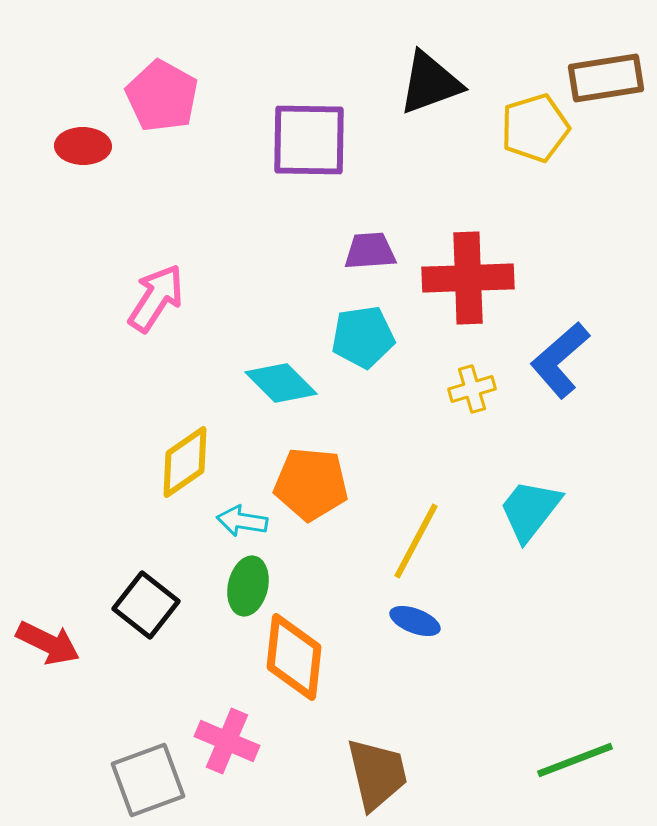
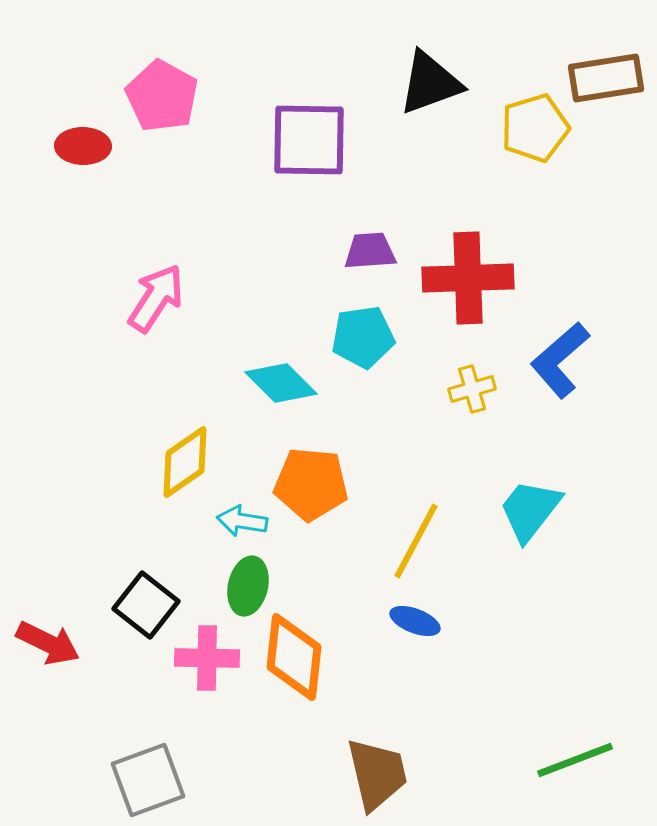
pink cross: moved 20 px left, 83 px up; rotated 22 degrees counterclockwise
